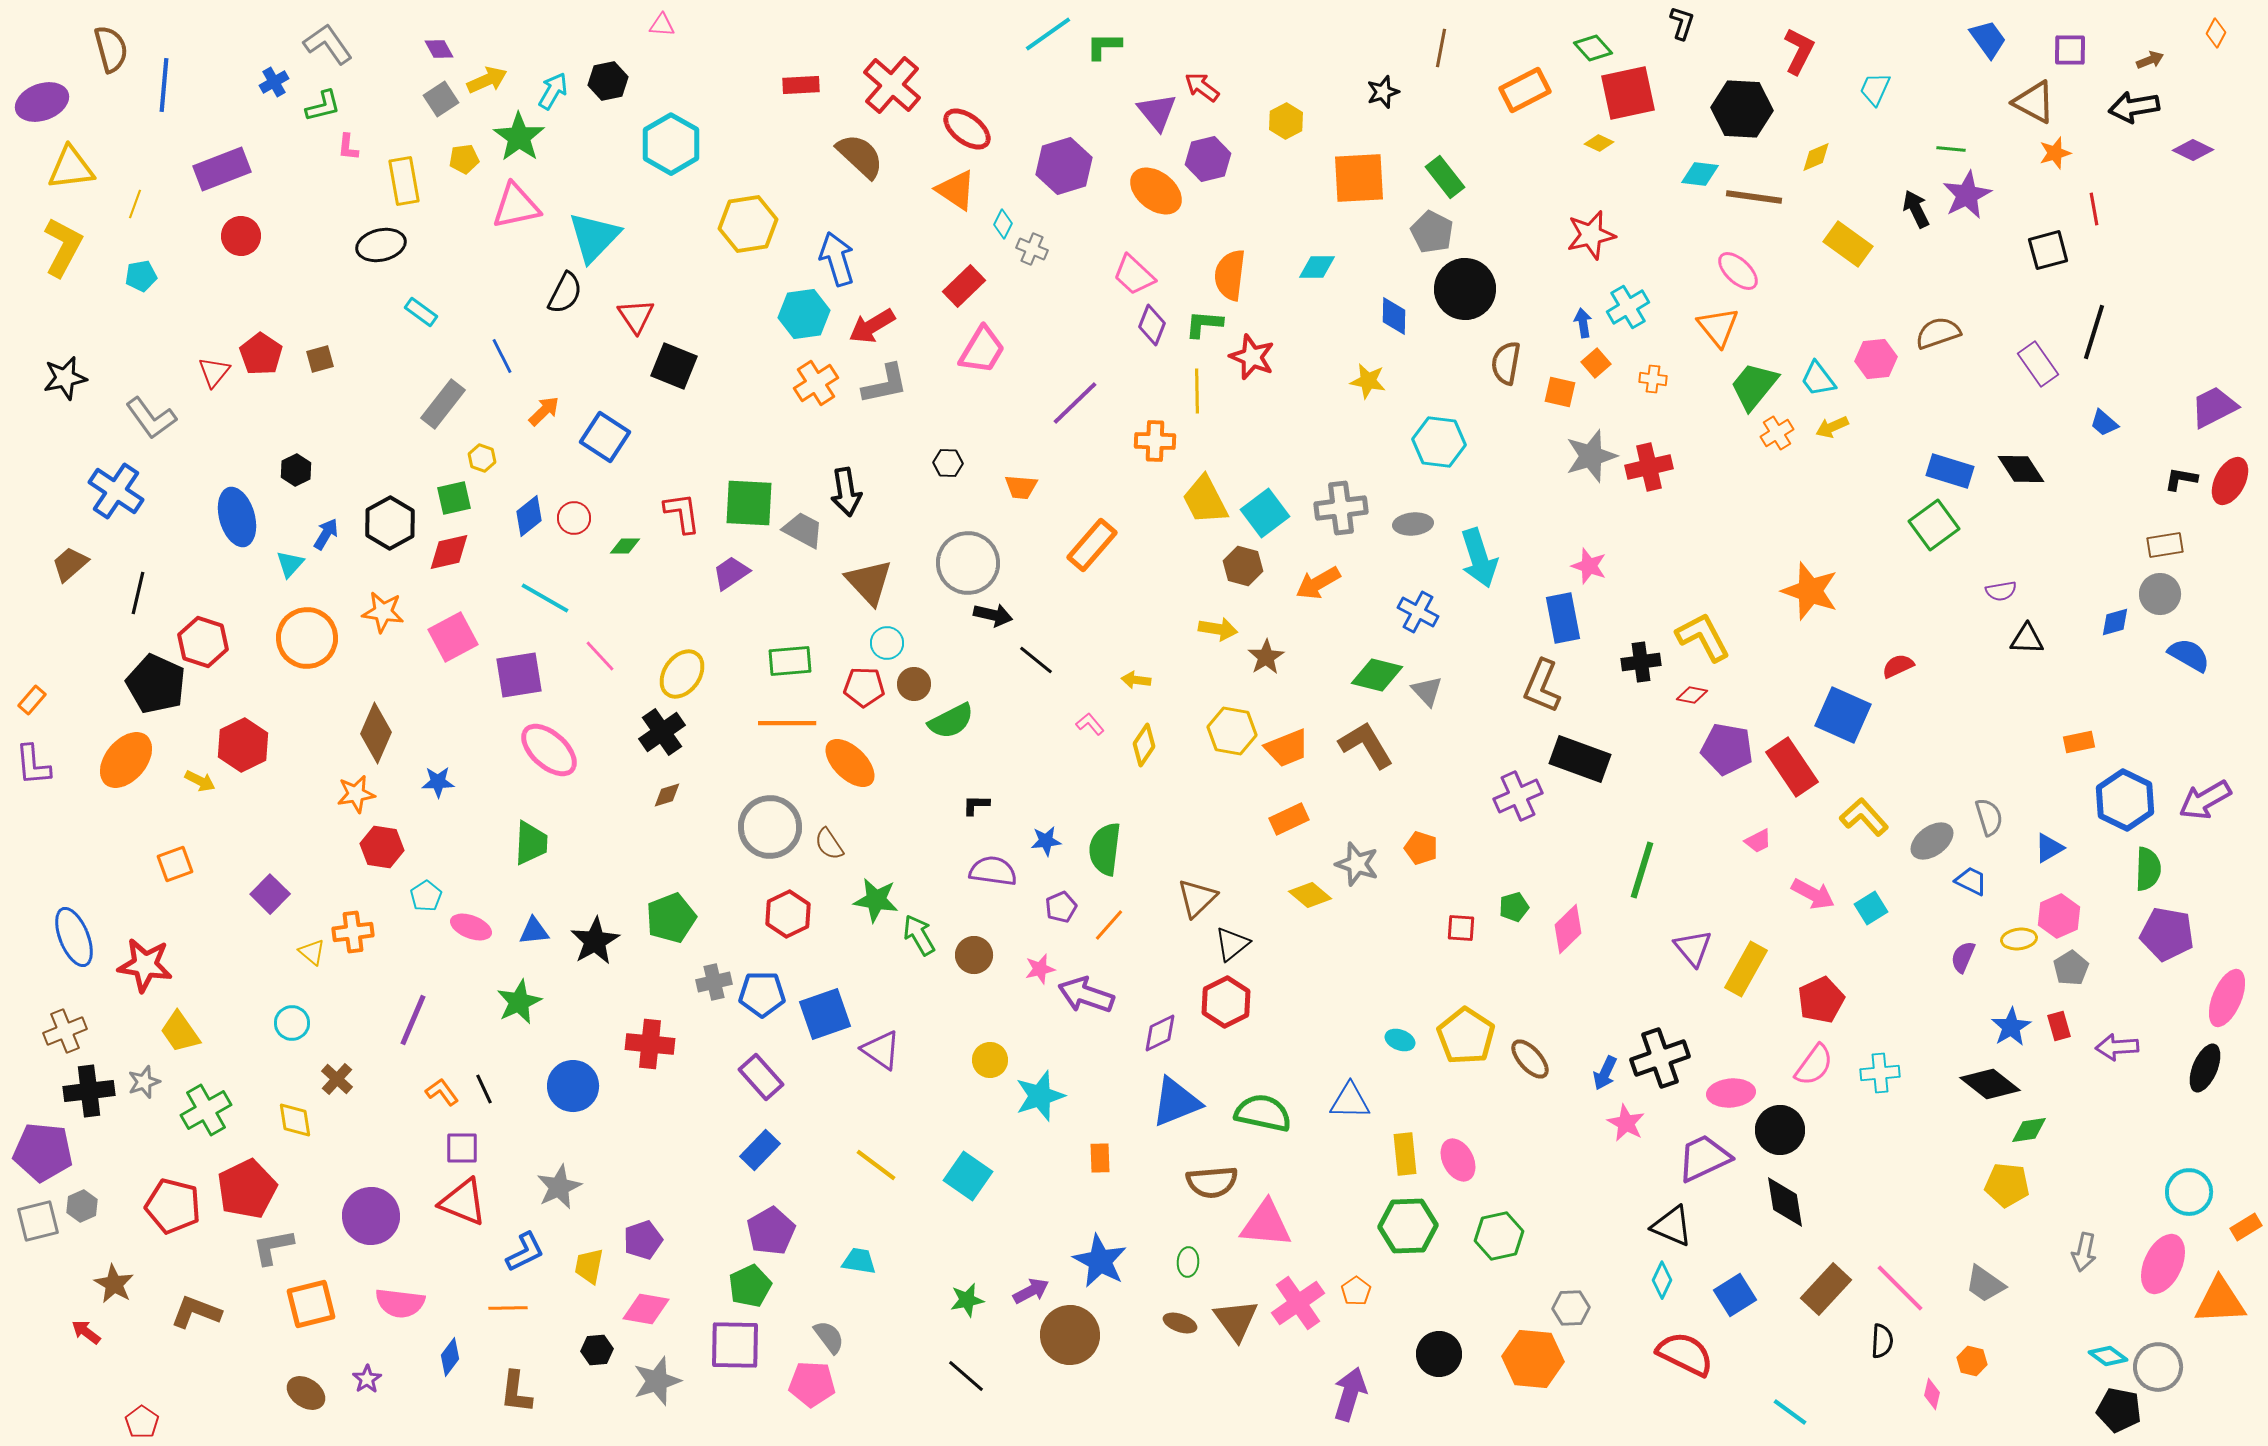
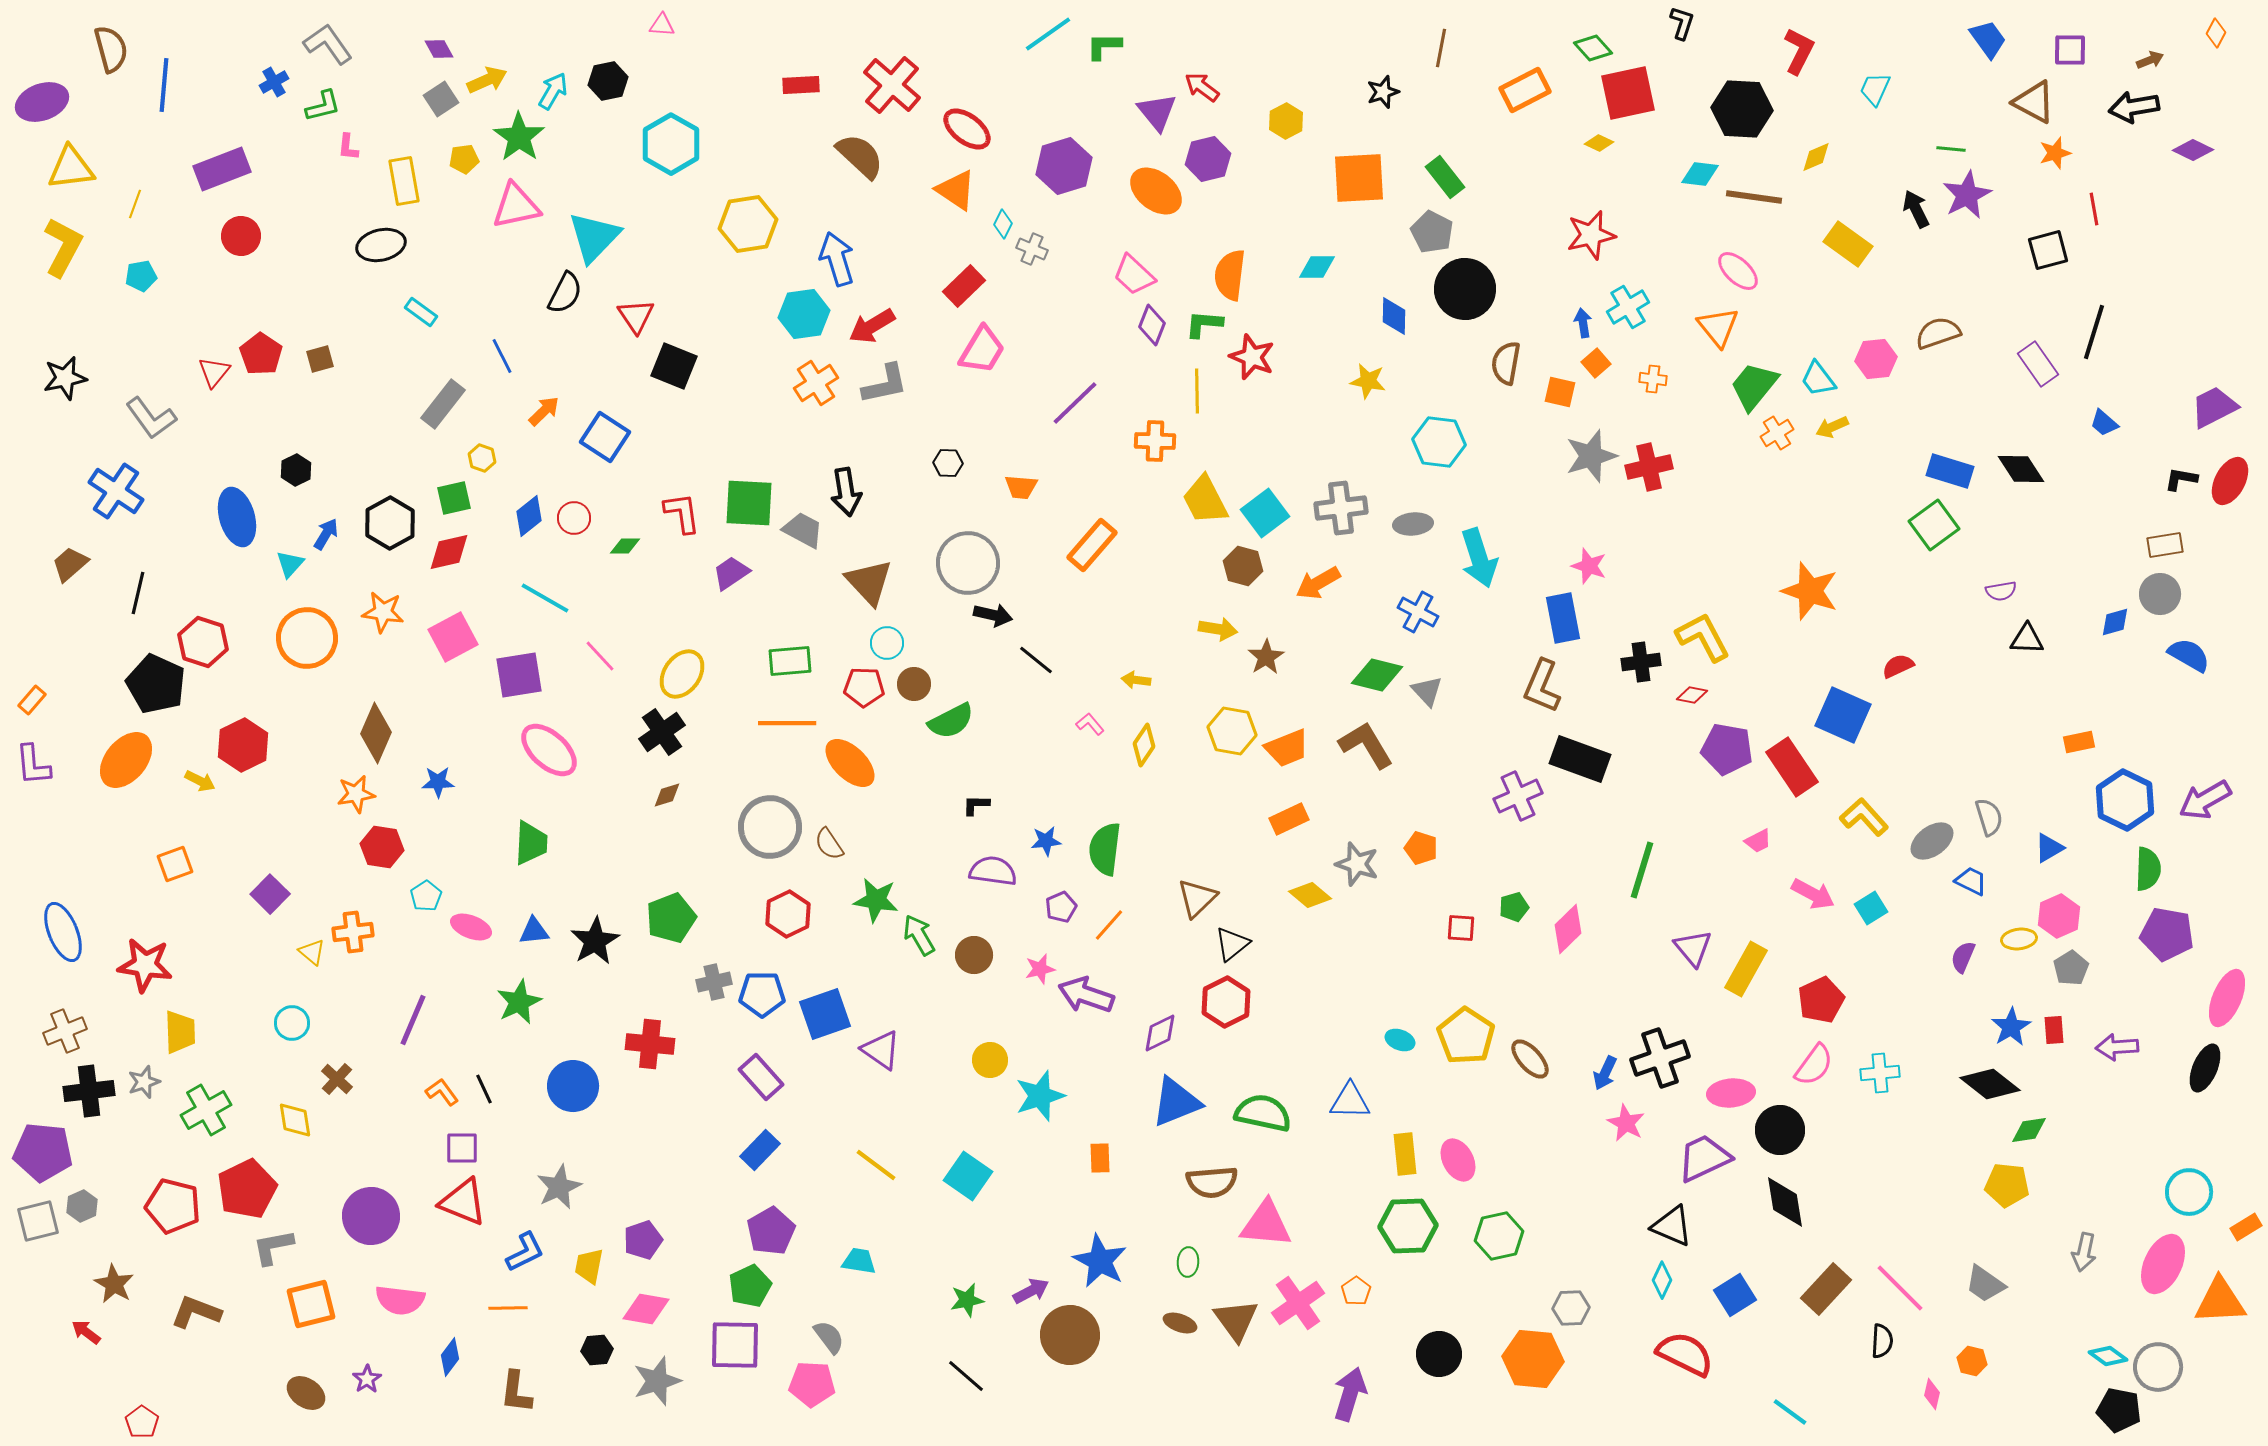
blue ellipse at (74, 937): moved 11 px left, 5 px up
red rectangle at (2059, 1026): moved 5 px left, 4 px down; rotated 12 degrees clockwise
yellow trapezoid at (180, 1032): rotated 147 degrees counterclockwise
pink semicircle at (400, 1303): moved 3 px up
